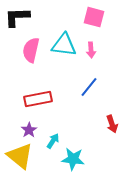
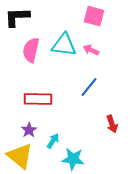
pink square: moved 1 px up
pink arrow: rotated 119 degrees clockwise
red rectangle: rotated 12 degrees clockwise
